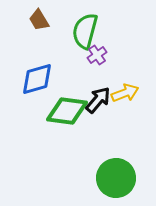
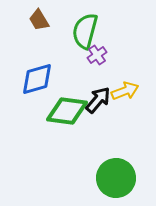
yellow arrow: moved 2 px up
